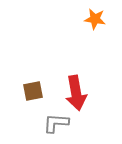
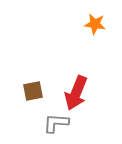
orange star: moved 5 px down
red arrow: rotated 32 degrees clockwise
